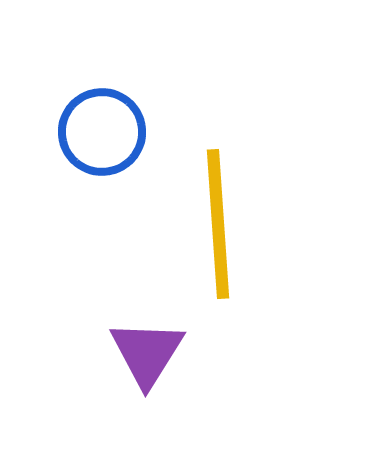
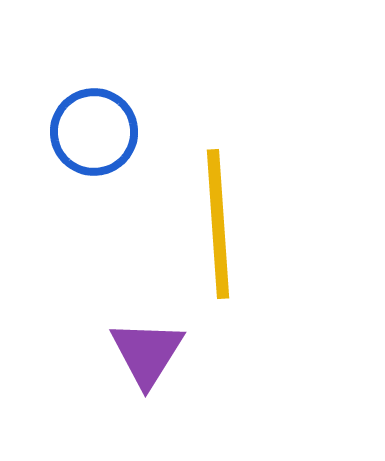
blue circle: moved 8 px left
